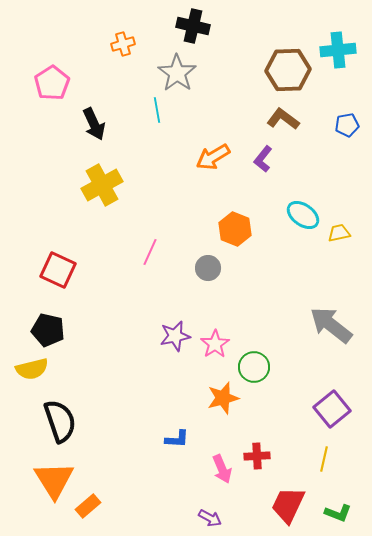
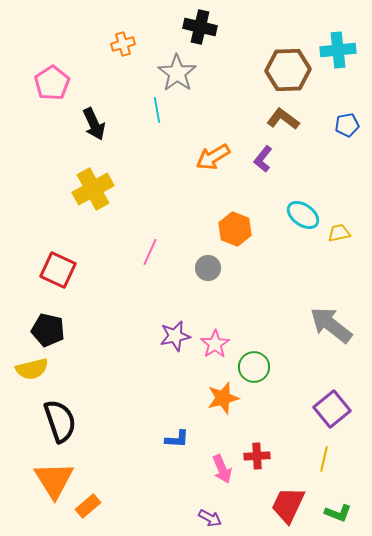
black cross: moved 7 px right, 1 px down
yellow cross: moved 9 px left, 4 px down
